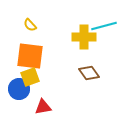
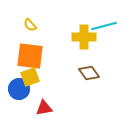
red triangle: moved 1 px right, 1 px down
